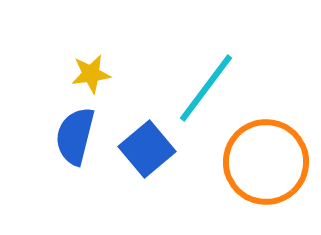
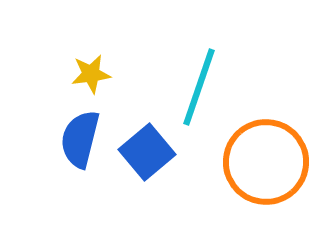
cyan line: moved 7 px left, 1 px up; rotated 18 degrees counterclockwise
blue semicircle: moved 5 px right, 3 px down
blue square: moved 3 px down
